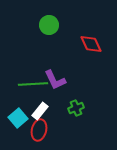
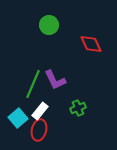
green line: rotated 64 degrees counterclockwise
green cross: moved 2 px right
